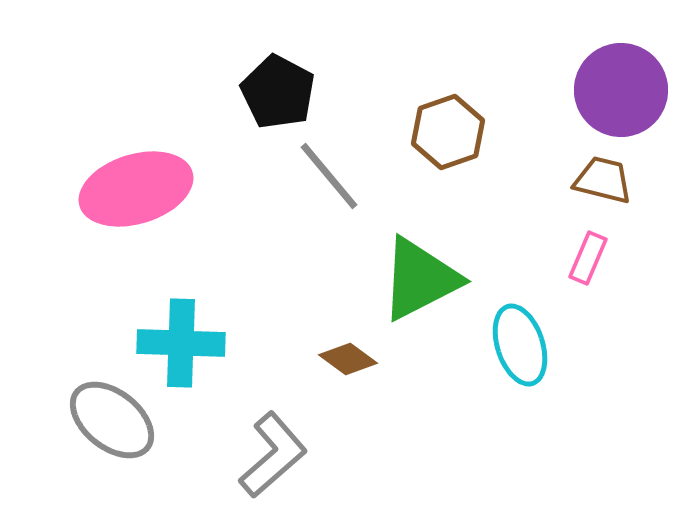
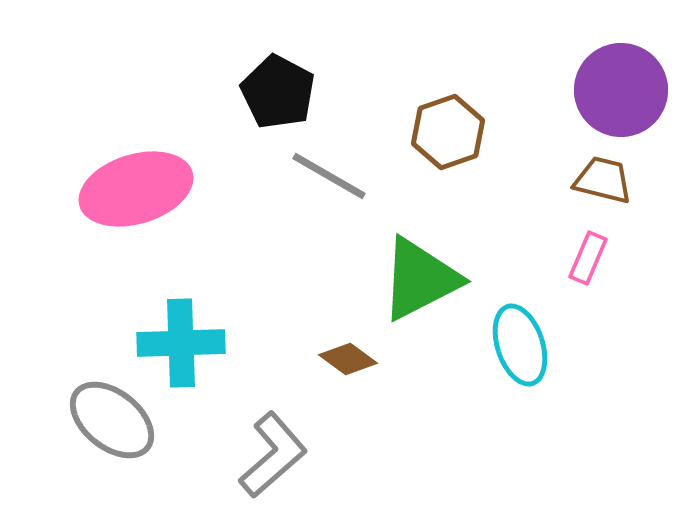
gray line: rotated 20 degrees counterclockwise
cyan cross: rotated 4 degrees counterclockwise
